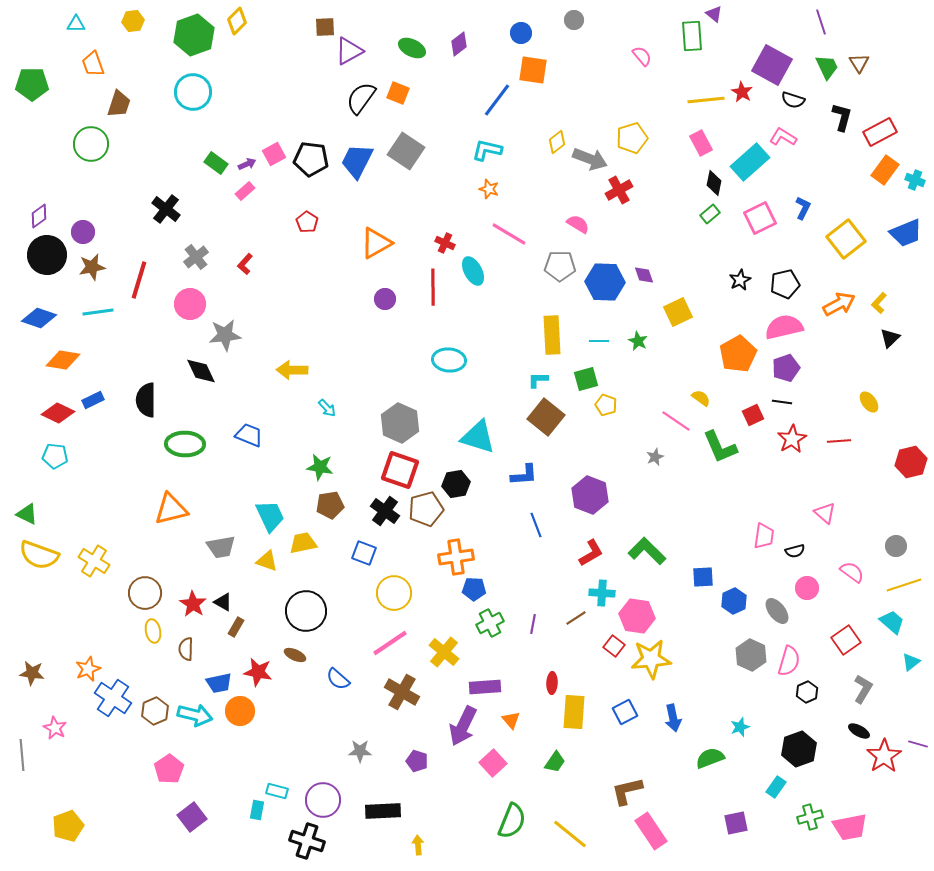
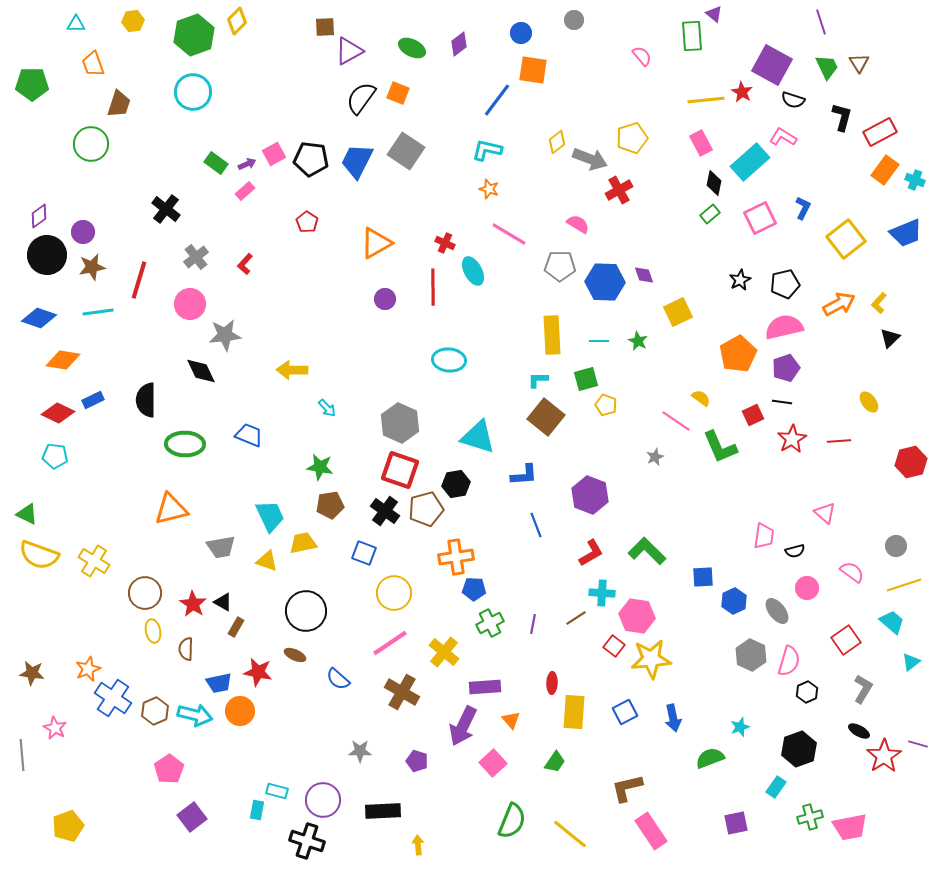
brown L-shape at (627, 791): moved 3 px up
